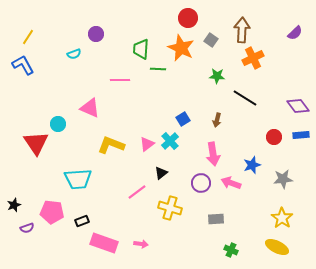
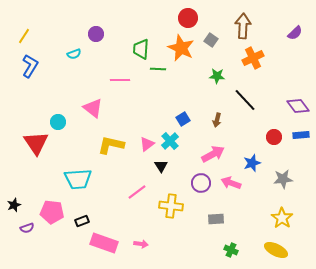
brown arrow at (242, 30): moved 1 px right, 4 px up
yellow line at (28, 37): moved 4 px left, 1 px up
blue L-shape at (23, 65): moved 7 px right, 1 px down; rotated 60 degrees clockwise
black line at (245, 98): moved 2 px down; rotated 15 degrees clockwise
pink triangle at (90, 108): moved 3 px right; rotated 15 degrees clockwise
cyan circle at (58, 124): moved 2 px up
yellow L-shape at (111, 145): rotated 8 degrees counterclockwise
pink arrow at (213, 154): rotated 110 degrees counterclockwise
blue star at (252, 165): moved 2 px up
black triangle at (161, 173): moved 7 px up; rotated 24 degrees counterclockwise
yellow cross at (170, 208): moved 1 px right, 2 px up; rotated 10 degrees counterclockwise
yellow ellipse at (277, 247): moved 1 px left, 3 px down
